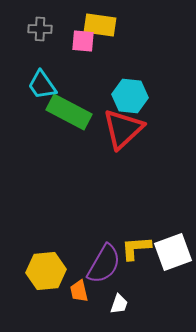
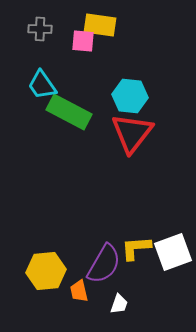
red triangle: moved 9 px right, 4 px down; rotated 9 degrees counterclockwise
